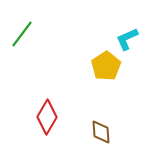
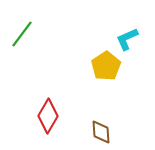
red diamond: moved 1 px right, 1 px up
